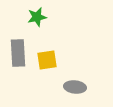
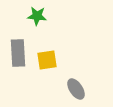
green star: moved 1 px up; rotated 18 degrees clockwise
gray ellipse: moved 1 px right, 2 px down; rotated 50 degrees clockwise
